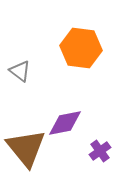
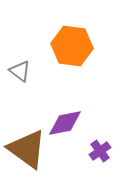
orange hexagon: moved 9 px left, 2 px up
brown triangle: moved 1 px right, 1 px down; rotated 15 degrees counterclockwise
